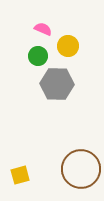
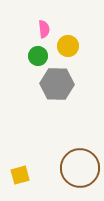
pink semicircle: moved 1 px right; rotated 60 degrees clockwise
brown circle: moved 1 px left, 1 px up
